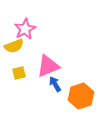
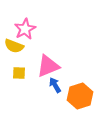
yellow semicircle: rotated 42 degrees clockwise
yellow square: rotated 16 degrees clockwise
blue arrow: moved 1 px down
orange hexagon: moved 1 px left
